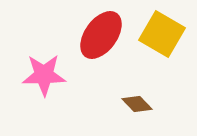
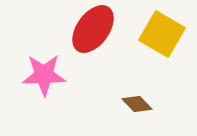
red ellipse: moved 8 px left, 6 px up
